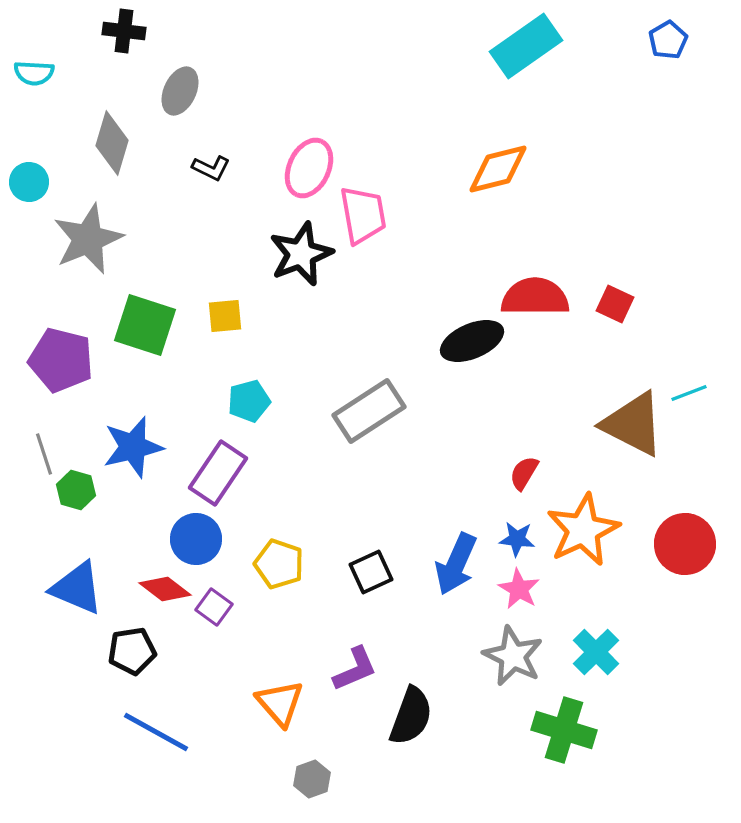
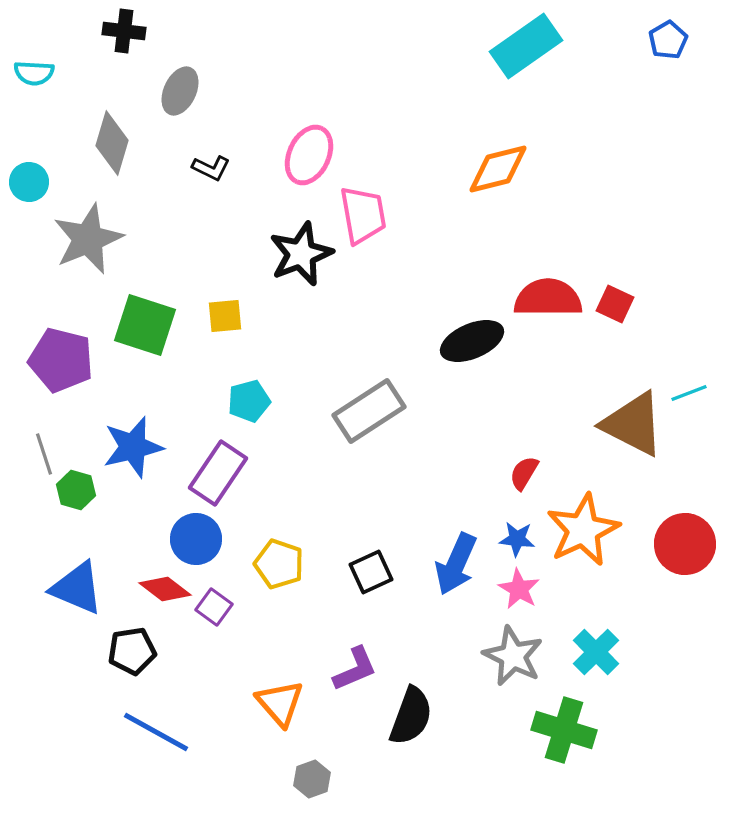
pink ellipse at (309, 168): moved 13 px up
red semicircle at (535, 297): moved 13 px right, 1 px down
